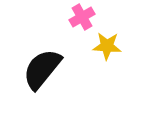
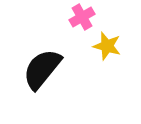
yellow star: rotated 12 degrees clockwise
